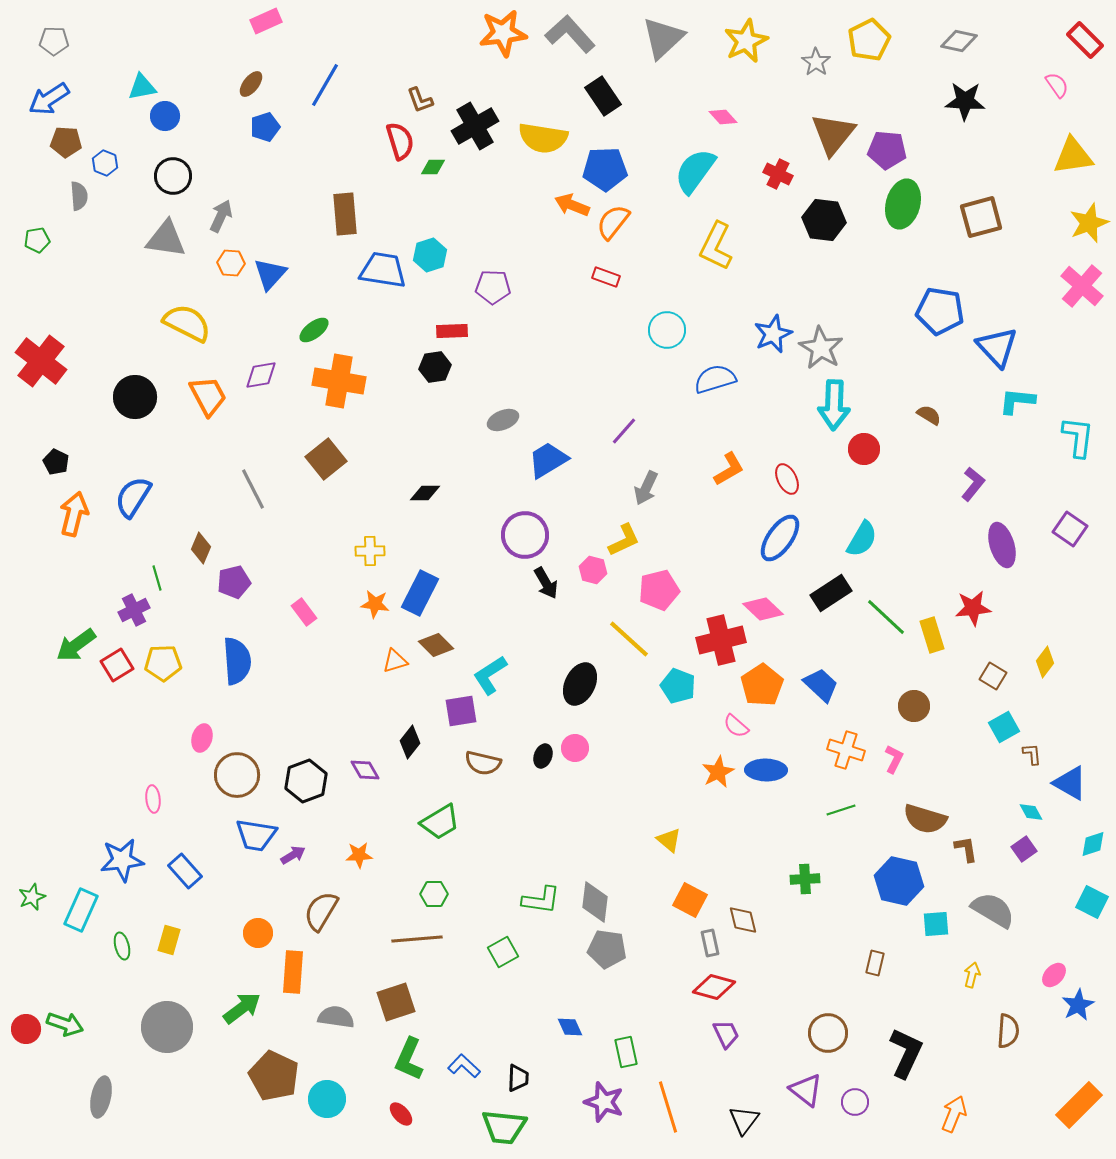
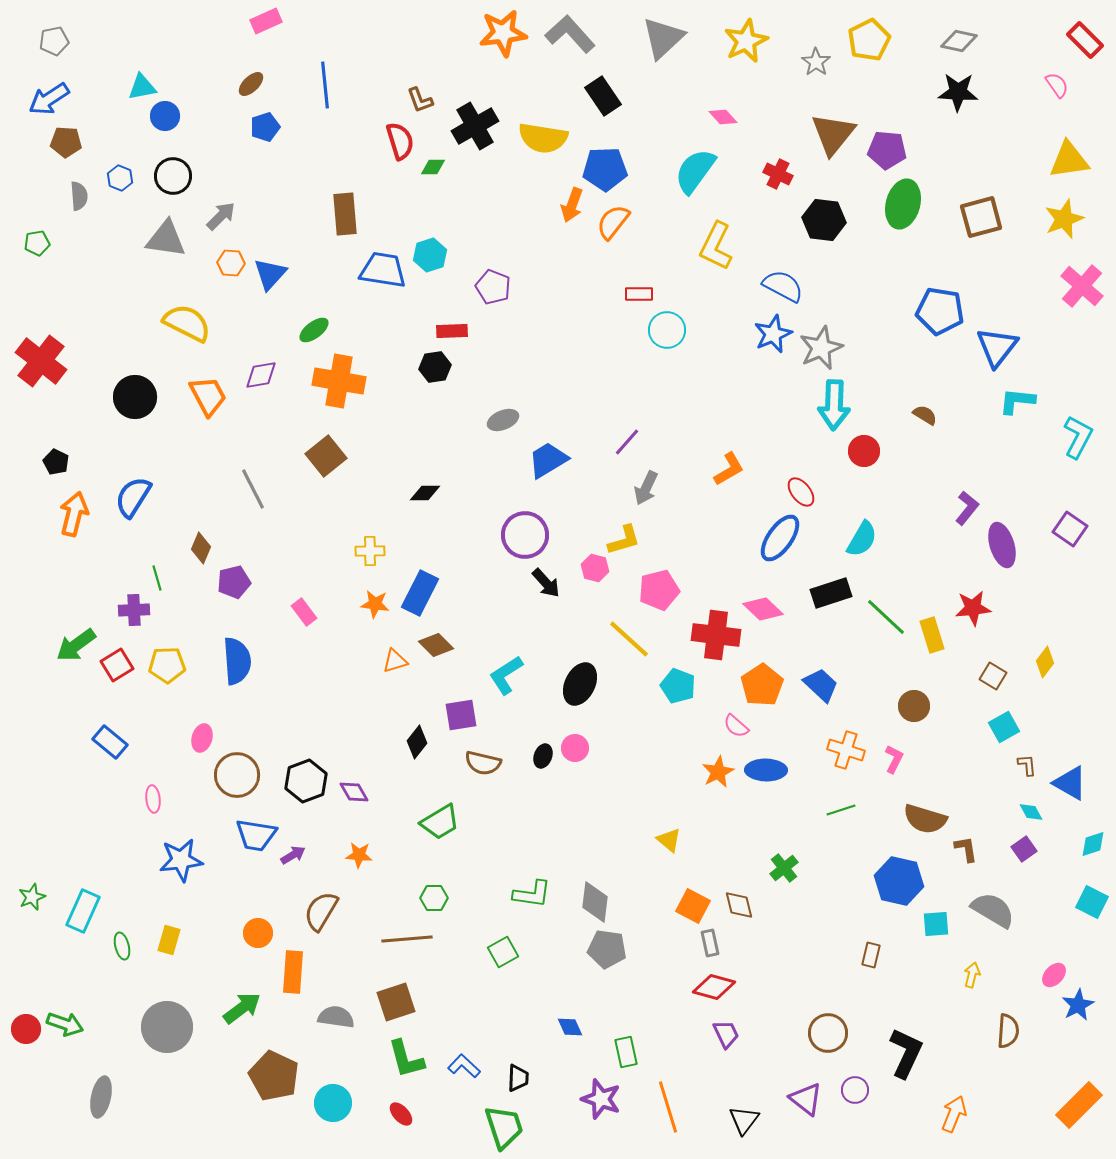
gray pentagon at (54, 41): rotated 12 degrees counterclockwise
brown ellipse at (251, 84): rotated 8 degrees clockwise
blue line at (325, 85): rotated 36 degrees counterclockwise
black star at (965, 101): moved 7 px left, 9 px up
yellow triangle at (1073, 156): moved 4 px left, 4 px down
blue hexagon at (105, 163): moved 15 px right, 15 px down
orange arrow at (572, 205): rotated 92 degrees counterclockwise
gray arrow at (221, 216): rotated 20 degrees clockwise
yellow star at (1089, 223): moved 25 px left, 4 px up
green pentagon at (37, 240): moved 3 px down
red rectangle at (606, 277): moved 33 px right, 17 px down; rotated 20 degrees counterclockwise
purple pentagon at (493, 287): rotated 20 degrees clockwise
blue triangle at (997, 347): rotated 21 degrees clockwise
gray star at (821, 348): rotated 18 degrees clockwise
blue semicircle at (715, 379): moved 68 px right, 93 px up; rotated 45 degrees clockwise
brown semicircle at (929, 415): moved 4 px left
purple line at (624, 431): moved 3 px right, 11 px down
cyan L-shape at (1078, 437): rotated 21 degrees clockwise
red circle at (864, 449): moved 2 px down
brown square at (326, 459): moved 3 px up
red ellipse at (787, 479): moved 14 px right, 13 px down; rotated 12 degrees counterclockwise
purple L-shape at (973, 484): moved 6 px left, 24 px down
yellow L-shape at (624, 540): rotated 9 degrees clockwise
pink hexagon at (593, 570): moved 2 px right, 2 px up
black arrow at (546, 583): rotated 12 degrees counterclockwise
black rectangle at (831, 593): rotated 15 degrees clockwise
purple cross at (134, 610): rotated 24 degrees clockwise
red cross at (721, 640): moved 5 px left, 5 px up; rotated 21 degrees clockwise
yellow pentagon at (163, 663): moved 4 px right, 2 px down
cyan L-shape at (490, 675): moved 16 px right
purple square at (461, 711): moved 4 px down
black diamond at (410, 742): moved 7 px right
brown L-shape at (1032, 754): moved 5 px left, 11 px down
purple diamond at (365, 770): moved 11 px left, 22 px down
orange star at (359, 855): rotated 8 degrees clockwise
blue star at (122, 860): moved 59 px right
blue rectangle at (185, 871): moved 75 px left, 129 px up; rotated 8 degrees counterclockwise
green cross at (805, 879): moved 21 px left, 11 px up; rotated 36 degrees counterclockwise
green hexagon at (434, 894): moved 4 px down
green L-shape at (541, 900): moved 9 px left, 6 px up
orange square at (690, 900): moved 3 px right, 6 px down
cyan rectangle at (81, 910): moved 2 px right, 1 px down
brown diamond at (743, 920): moved 4 px left, 15 px up
brown line at (417, 939): moved 10 px left
brown rectangle at (875, 963): moved 4 px left, 8 px up
green L-shape at (409, 1059): moved 3 px left; rotated 39 degrees counterclockwise
purple triangle at (806, 1090): moved 9 px down
cyan circle at (327, 1099): moved 6 px right, 4 px down
purple star at (604, 1102): moved 3 px left, 3 px up
purple circle at (855, 1102): moved 12 px up
green trapezoid at (504, 1127): rotated 114 degrees counterclockwise
